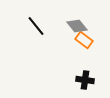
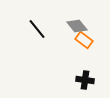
black line: moved 1 px right, 3 px down
